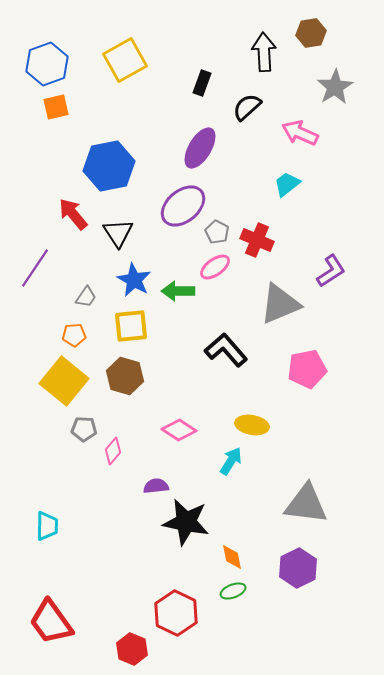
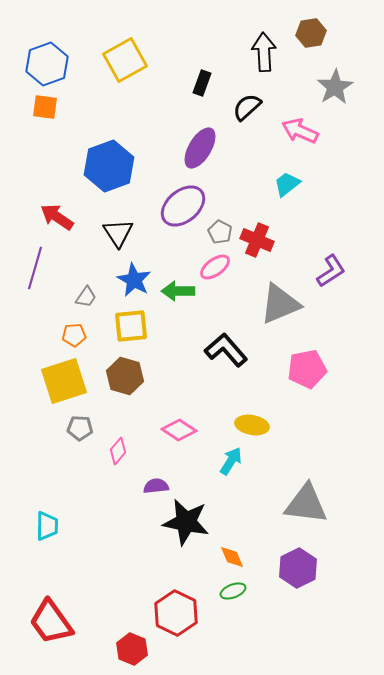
orange square at (56, 107): moved 11 px left; rotated 20 degrees clockwise
pink arrow at (300, 133): moved 2 px up
blue hexagon at (109, 166): rotated 9 degrees counterclockwise
red arrow at (73, 214): moved 16 px left, 3 px down; rotated 16 degrees counterclockwise
gray pentagon at (217, 232): moved 3 px right
purple line at (35, 268): rotated 18 degrees counterclockwise
yellow square at (64, 381): rotated 33 degrees clockwise
gray pentagon at (84, 429): moved 4 px left, 1 px up
pink diamond at (113, 451): moved 5 px right
orange diamond at (232, 557): rotated 12 degrees counterclockwise
